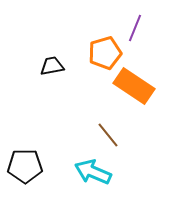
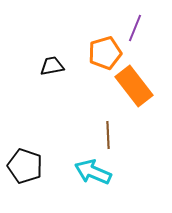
orange rectangle: rotated 18 degrees clockwise
brown line: rotated 36 degrees clockwise
black pentagon: rotated 20 degrees clockwise
